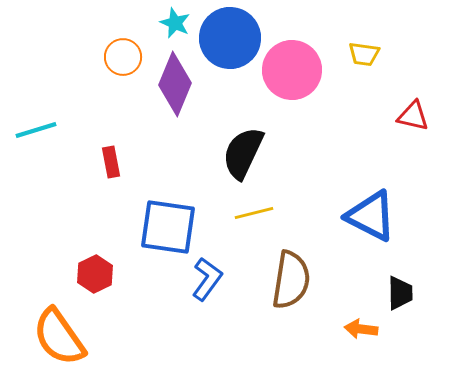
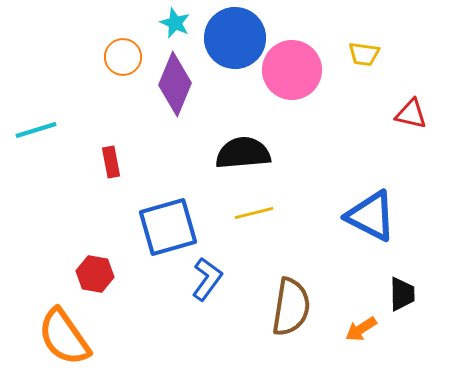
blue circle: moved 5 px right
red triangle: moved 2 px left, 2 px up
black semicircle: rotated 60 degrees clockwise
blue square: rotated 24 degrees counterclockwise
red hexagon: rotated 24 degrees counterclockwise
brown semicircle: moved 27 px down
black trapezoid: moved 2 px right, 1 px down
orange arrow: rotated 40 degrees counterclockwise
orange semicircle: moved 5 px right
